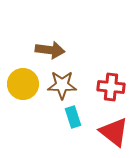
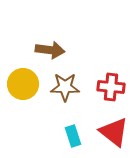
brown star: moved 3 px right, 2 px down
cyan rectangle: moved 19 px down
